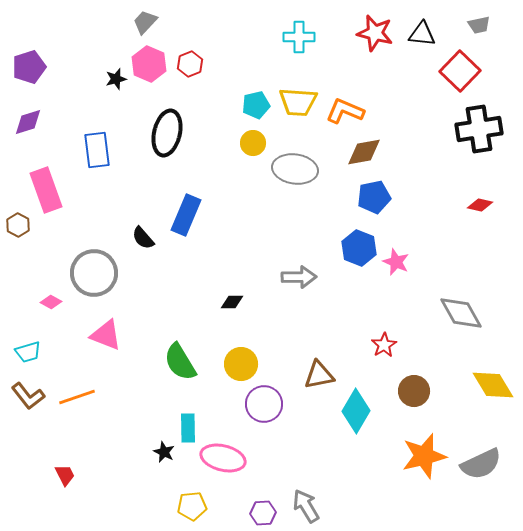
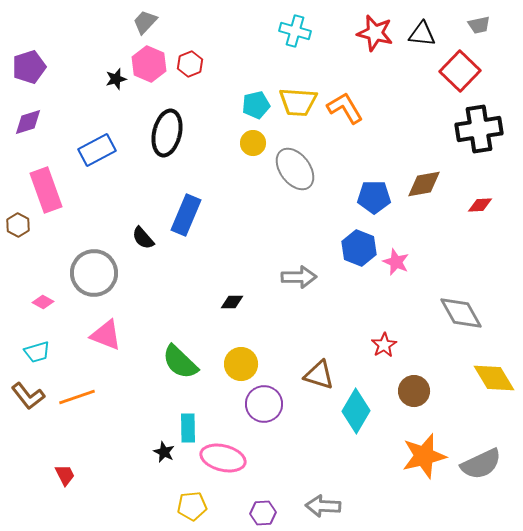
cyan cross at (299, 37): moved 4 px left, 6 px up; rotated 16 degrees clockwise
orange L-shape at (345, 111): moved 3 px up; rotated 36 degrees clockwise
blue rectangle at (97, 150): rotated 69 degrees clockwise
brown diamond at (364, 152): moved 60 px right, 32 px down
gray ellipse at (295, 169): rotated 45 degrees clockwise
blue pentagon at (374, 197): rotated 12 degrees clockwise
red diamond at (480, 205): rotated 15 degrees counterclockwise
pink diamond at (51, 302): moved 8 px left
cyan trapezoid at (28, 352): moved 9 px right
green semicircle at (180, 362): rotated 15 degrees counterclockwise
brown triangle at (319, 375): rotated 28 degrees clockwise
yellow diamond at (493, 385): moved 1 px right, 7 px up
gray arrow at (306, 506): moved 17 px right; rotated 56 degrees counterclockwise
